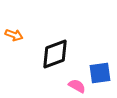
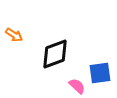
orange arrow: rotated 12 degrees clockwise
pink semicircle: rotated 12 degrees clockwise
